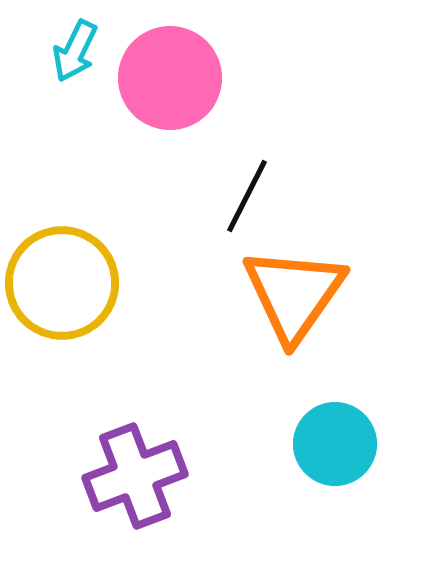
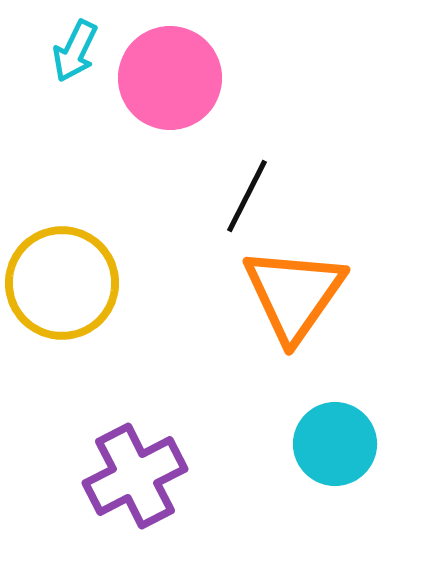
purple cross: rotated 6 degrees counterclockwise
